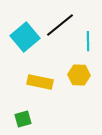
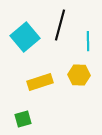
black line: rotated 36 degrees counterclockwise
yellow rectangle: rotated 30 degrees counterclockwise
